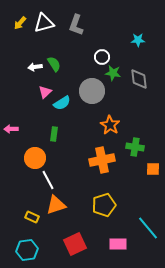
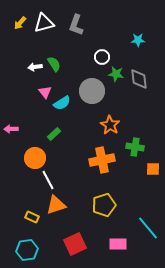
green star: moved 3 px right, 1 px down
pink triangle: rotated 24 degrees counterclockwise
green rectangle: rotated 40 degrees clockwise
